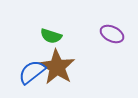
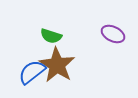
purple ellipse: moved 1 px right
brown star: moved 2 px up
